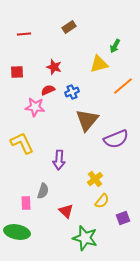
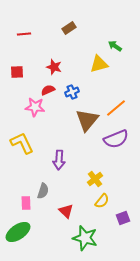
brown rectangle: moved 1 px down
green arrow: rotated 96 degrees clockwise
orange line: moved 7 px left, 22 px down
green ellipse: moved 1 px right; rotated 45 degrees counterclockwise
